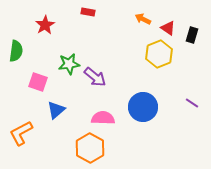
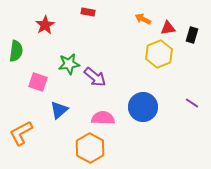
red triangle: rotated 42 degrees counterclockwise
blue triangle: moved 3 px right
